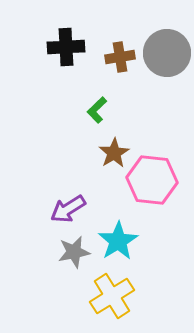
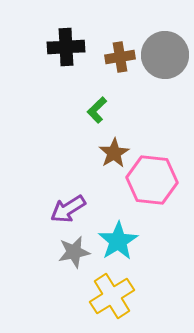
gray circle: moved 2 px left, 2 px down
